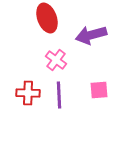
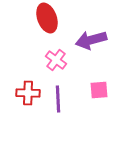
purple arrow: moved 5 px down
purple line: moved 1 px left, 4 px down
